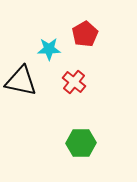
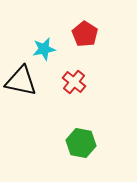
red pentagon: rotated 10 degrees counterclockwise
cyan star: moved 5 px left; rotated 10 degrees counterclockwise
green hexagon: rotated 12 degrees clockwise
